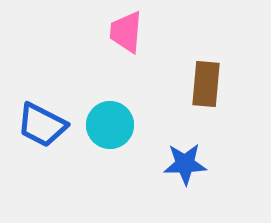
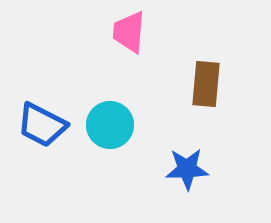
pink trapezoid: moved 3 px right
blue star: moved 2 px right, 5 px down
